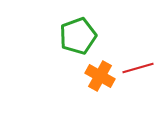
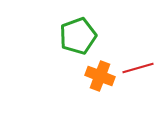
orange cross: rotated 8 degrees counterclockwise
